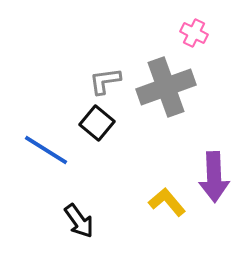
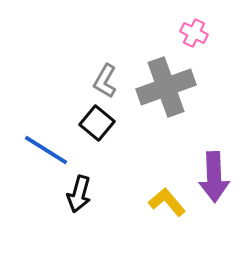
gray L-shape: rotated 52 degrees counterclockwise
black arrow: moved 27 px up; rotated 51 degrees clockwise
